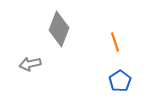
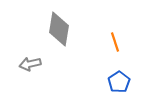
gray diamond: rotated 12 degrees counterclockwise
blue pentagon: moved 1 px left, 1 px down
